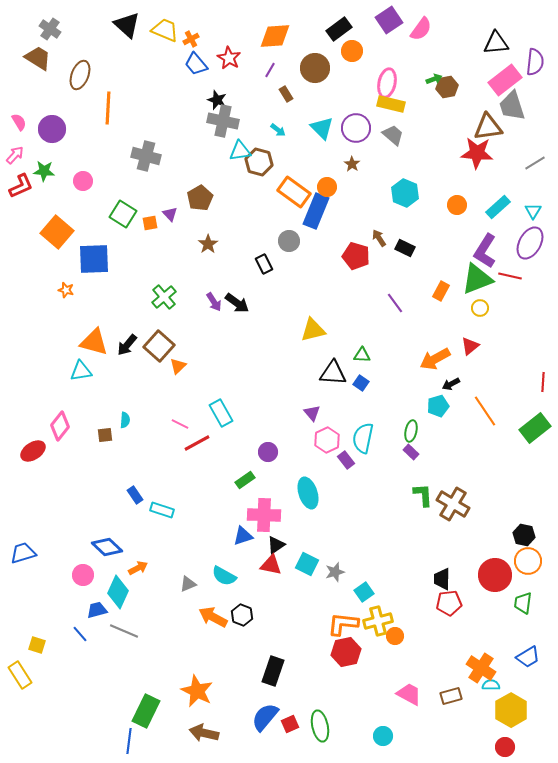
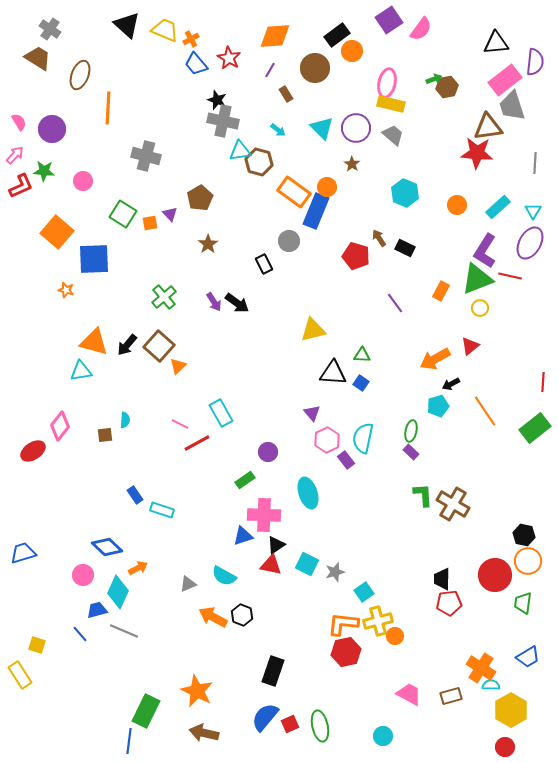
black rectangle at (339, 29): moved 2 px left, 6 px down
gray line at (535, 163): rotated 55 degrees counterclockwise
